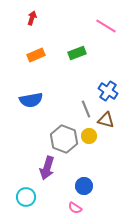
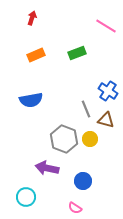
yellow circle: moved 1 px right, 3 px down
purple arrow: rotated 85 degrees clockwise
blue circle: moved 1 px left, 5 px up
